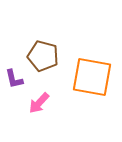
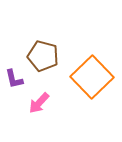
orange square: rotated 36 degrees clockwise
